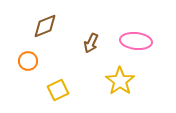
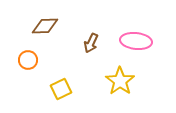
brown diamond: rotated 20 degrees clockwise
orange circle: moved 1 px up
yellow square: moved 3 px right, 1 px up
